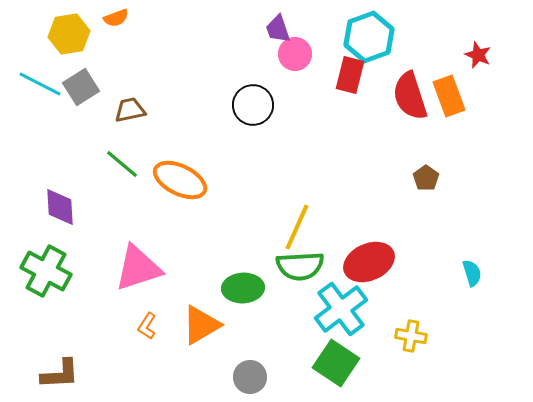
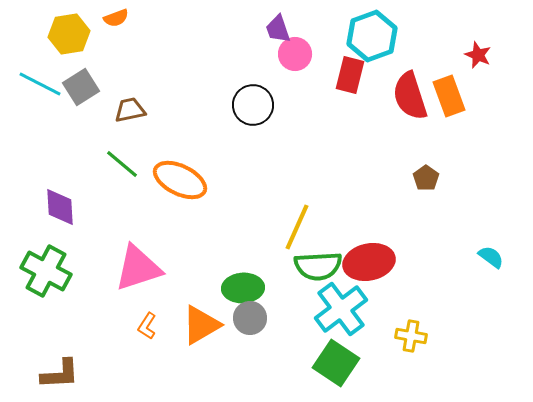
cyan hexagon: moved 3 px right, 1 px up
red ellipse: rotated 12 degrees clockwise
green semicircle: moved 18 px right
cyan semicircle: moved 19 px right, 16 px up; rotated 36 degrees counterclockwise
gray circle: moved 59 px up
